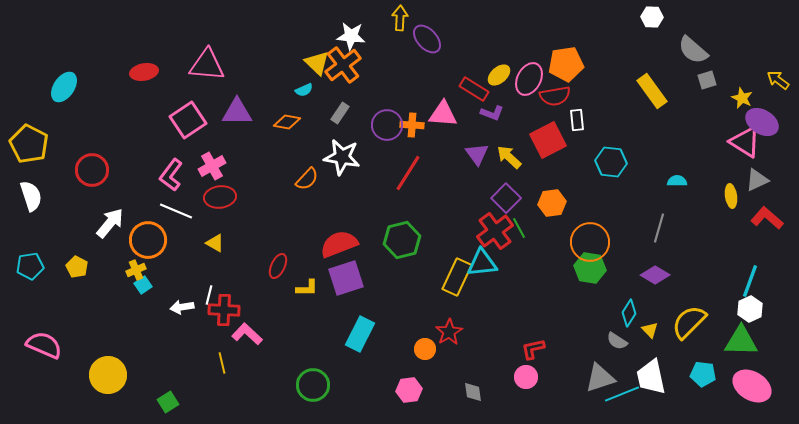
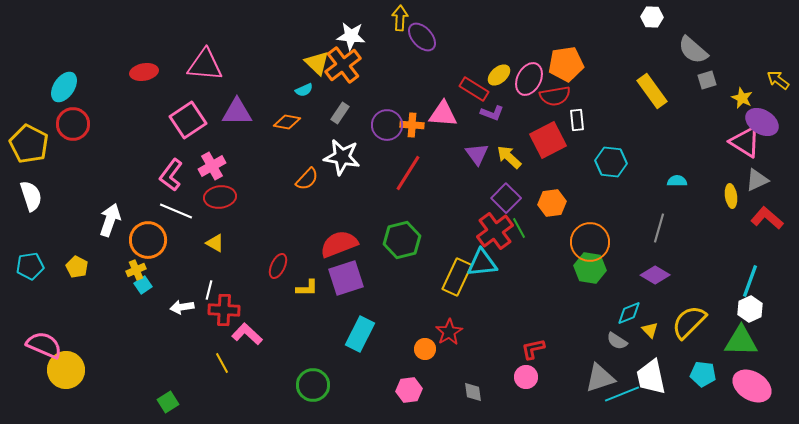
purple ellipse at (427, 39): moved 5 px left, 2 px up
pink triangle at (207, 65): moved 2 px left
red circle at (92, 170): moved 19 px left, 46 px up
white arrow at (110, 223): moved 3 px up; rotated 20 degrees counterclockwise
white line at (209, 295): moved 5 px up
cyan diamond at (629, 313): rotated 36 degrees clockwise
yellow line at (222, 363): rotated 15 degrees counterclockwise
yellow circle at (108, 375): moved 42 px left, 5 px up
